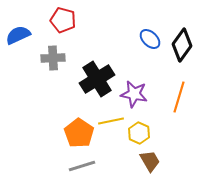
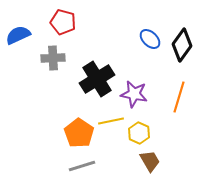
red pentagon: moved 2 px down
